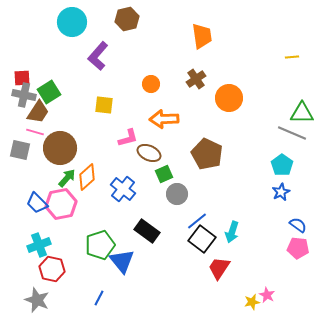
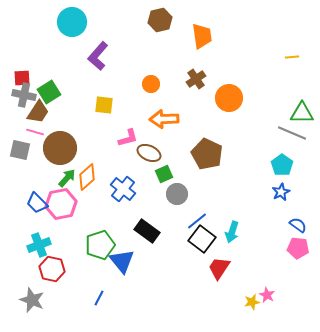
brown hexagon at (127, 19): moved 33 px right, 1 px down
gray star at (37, 300): moved 5 px left
